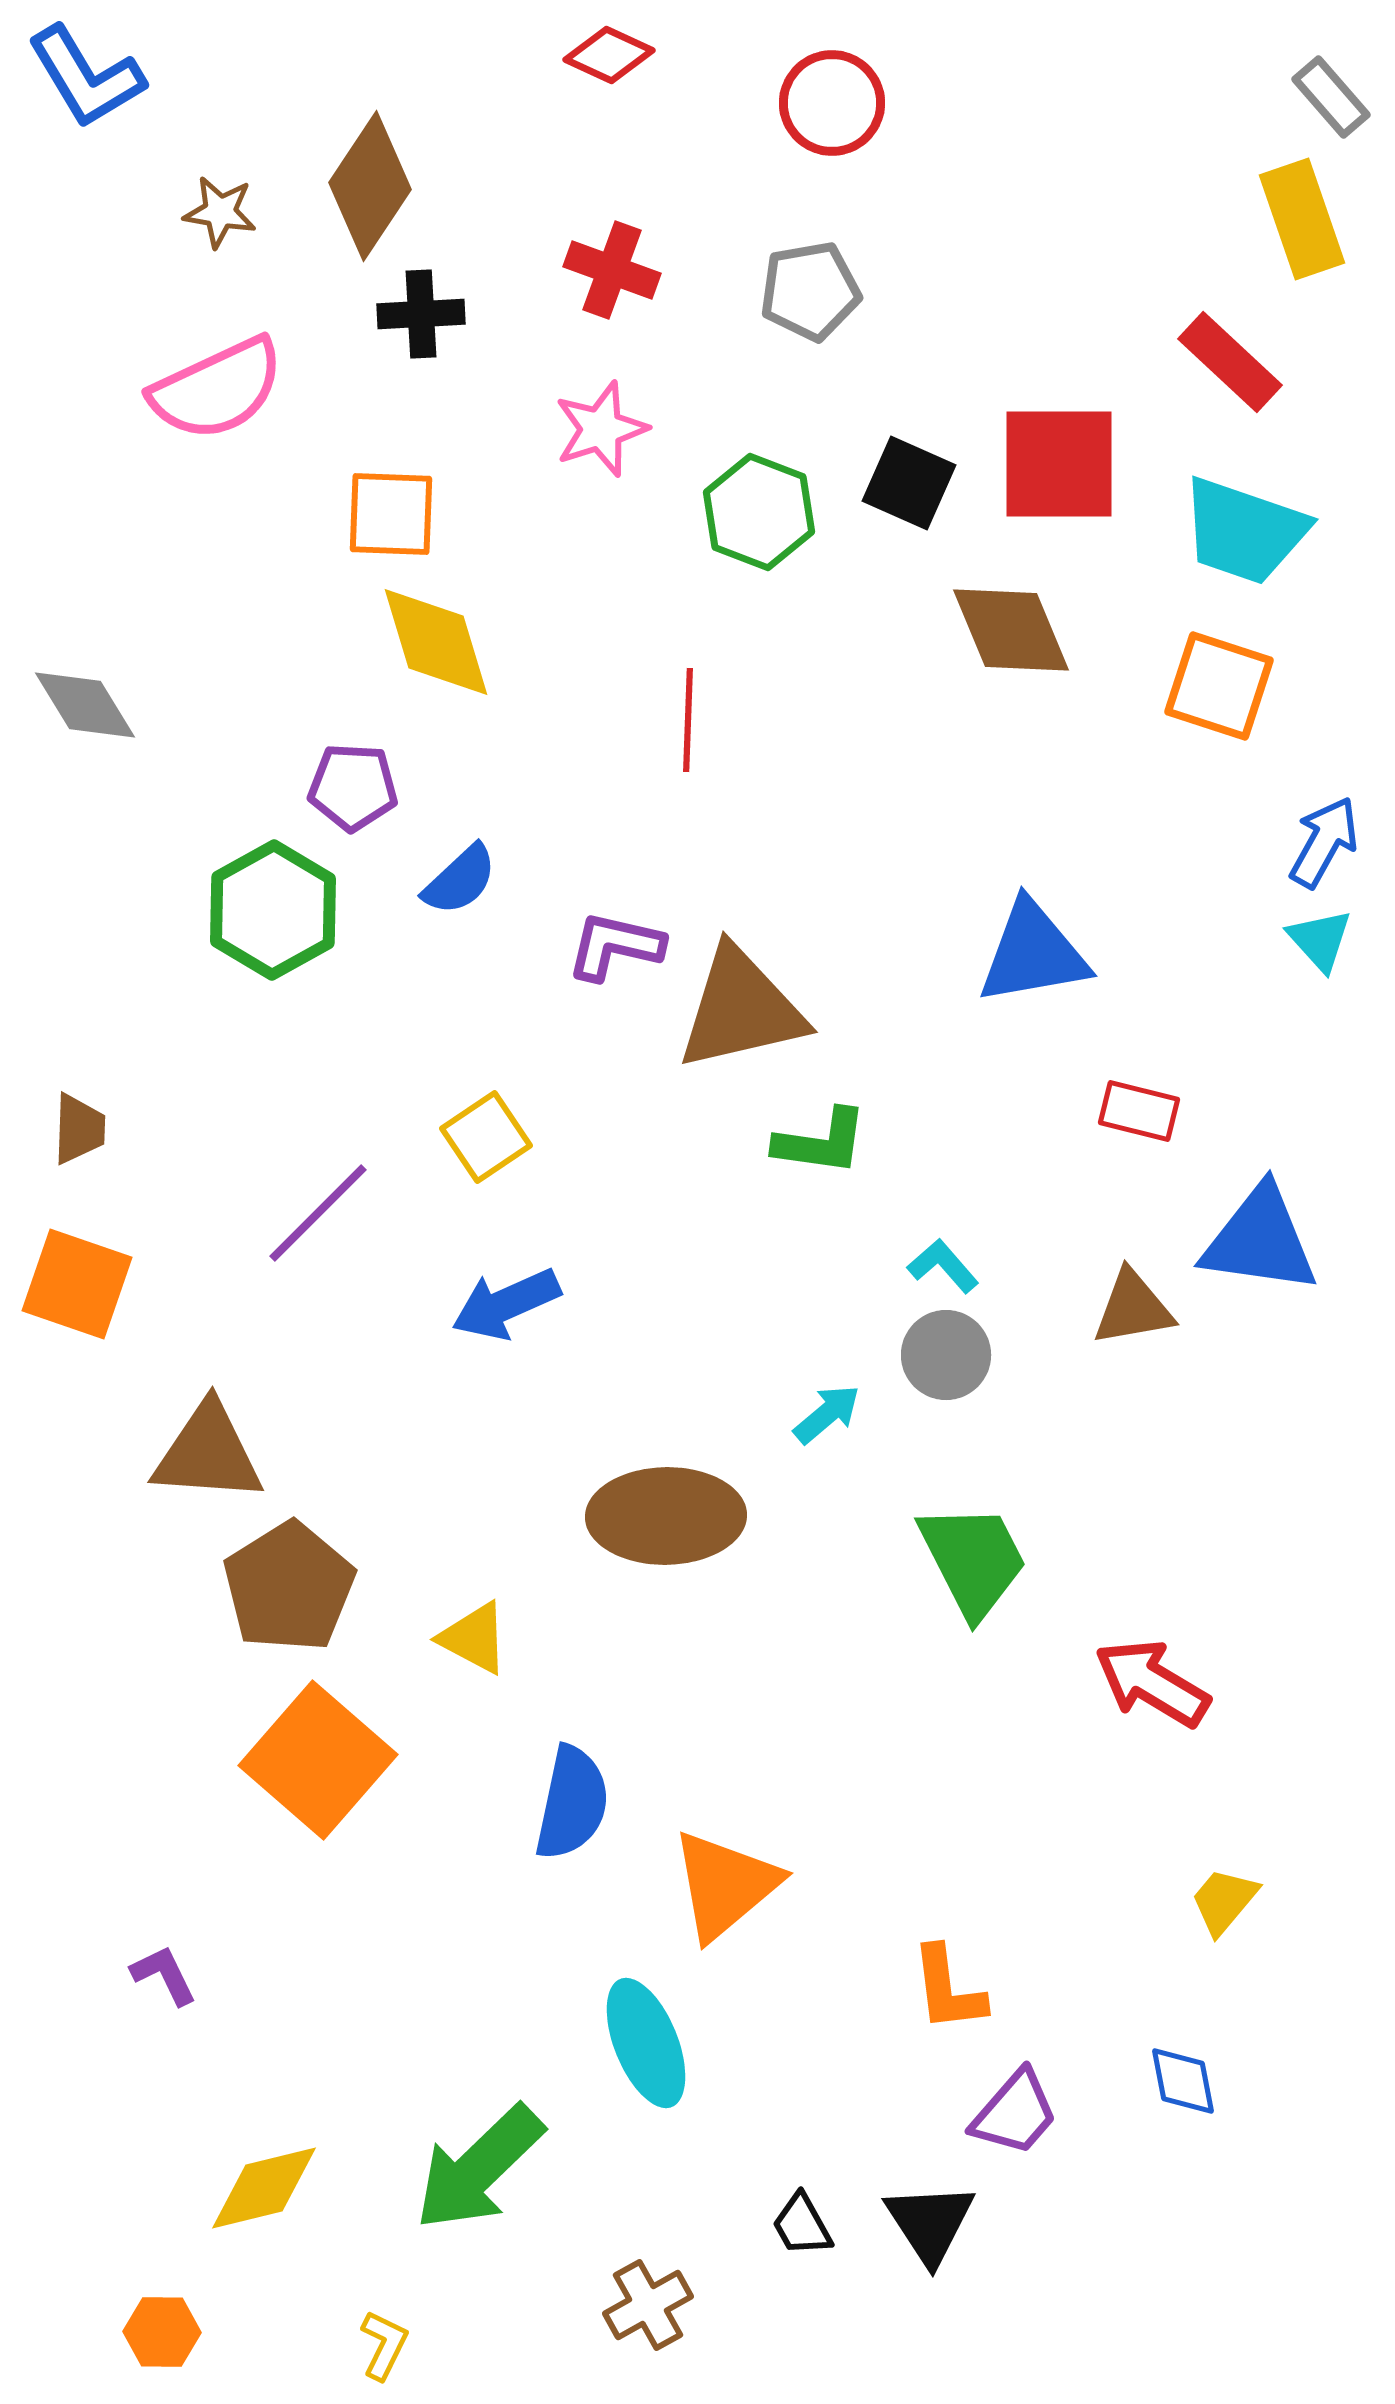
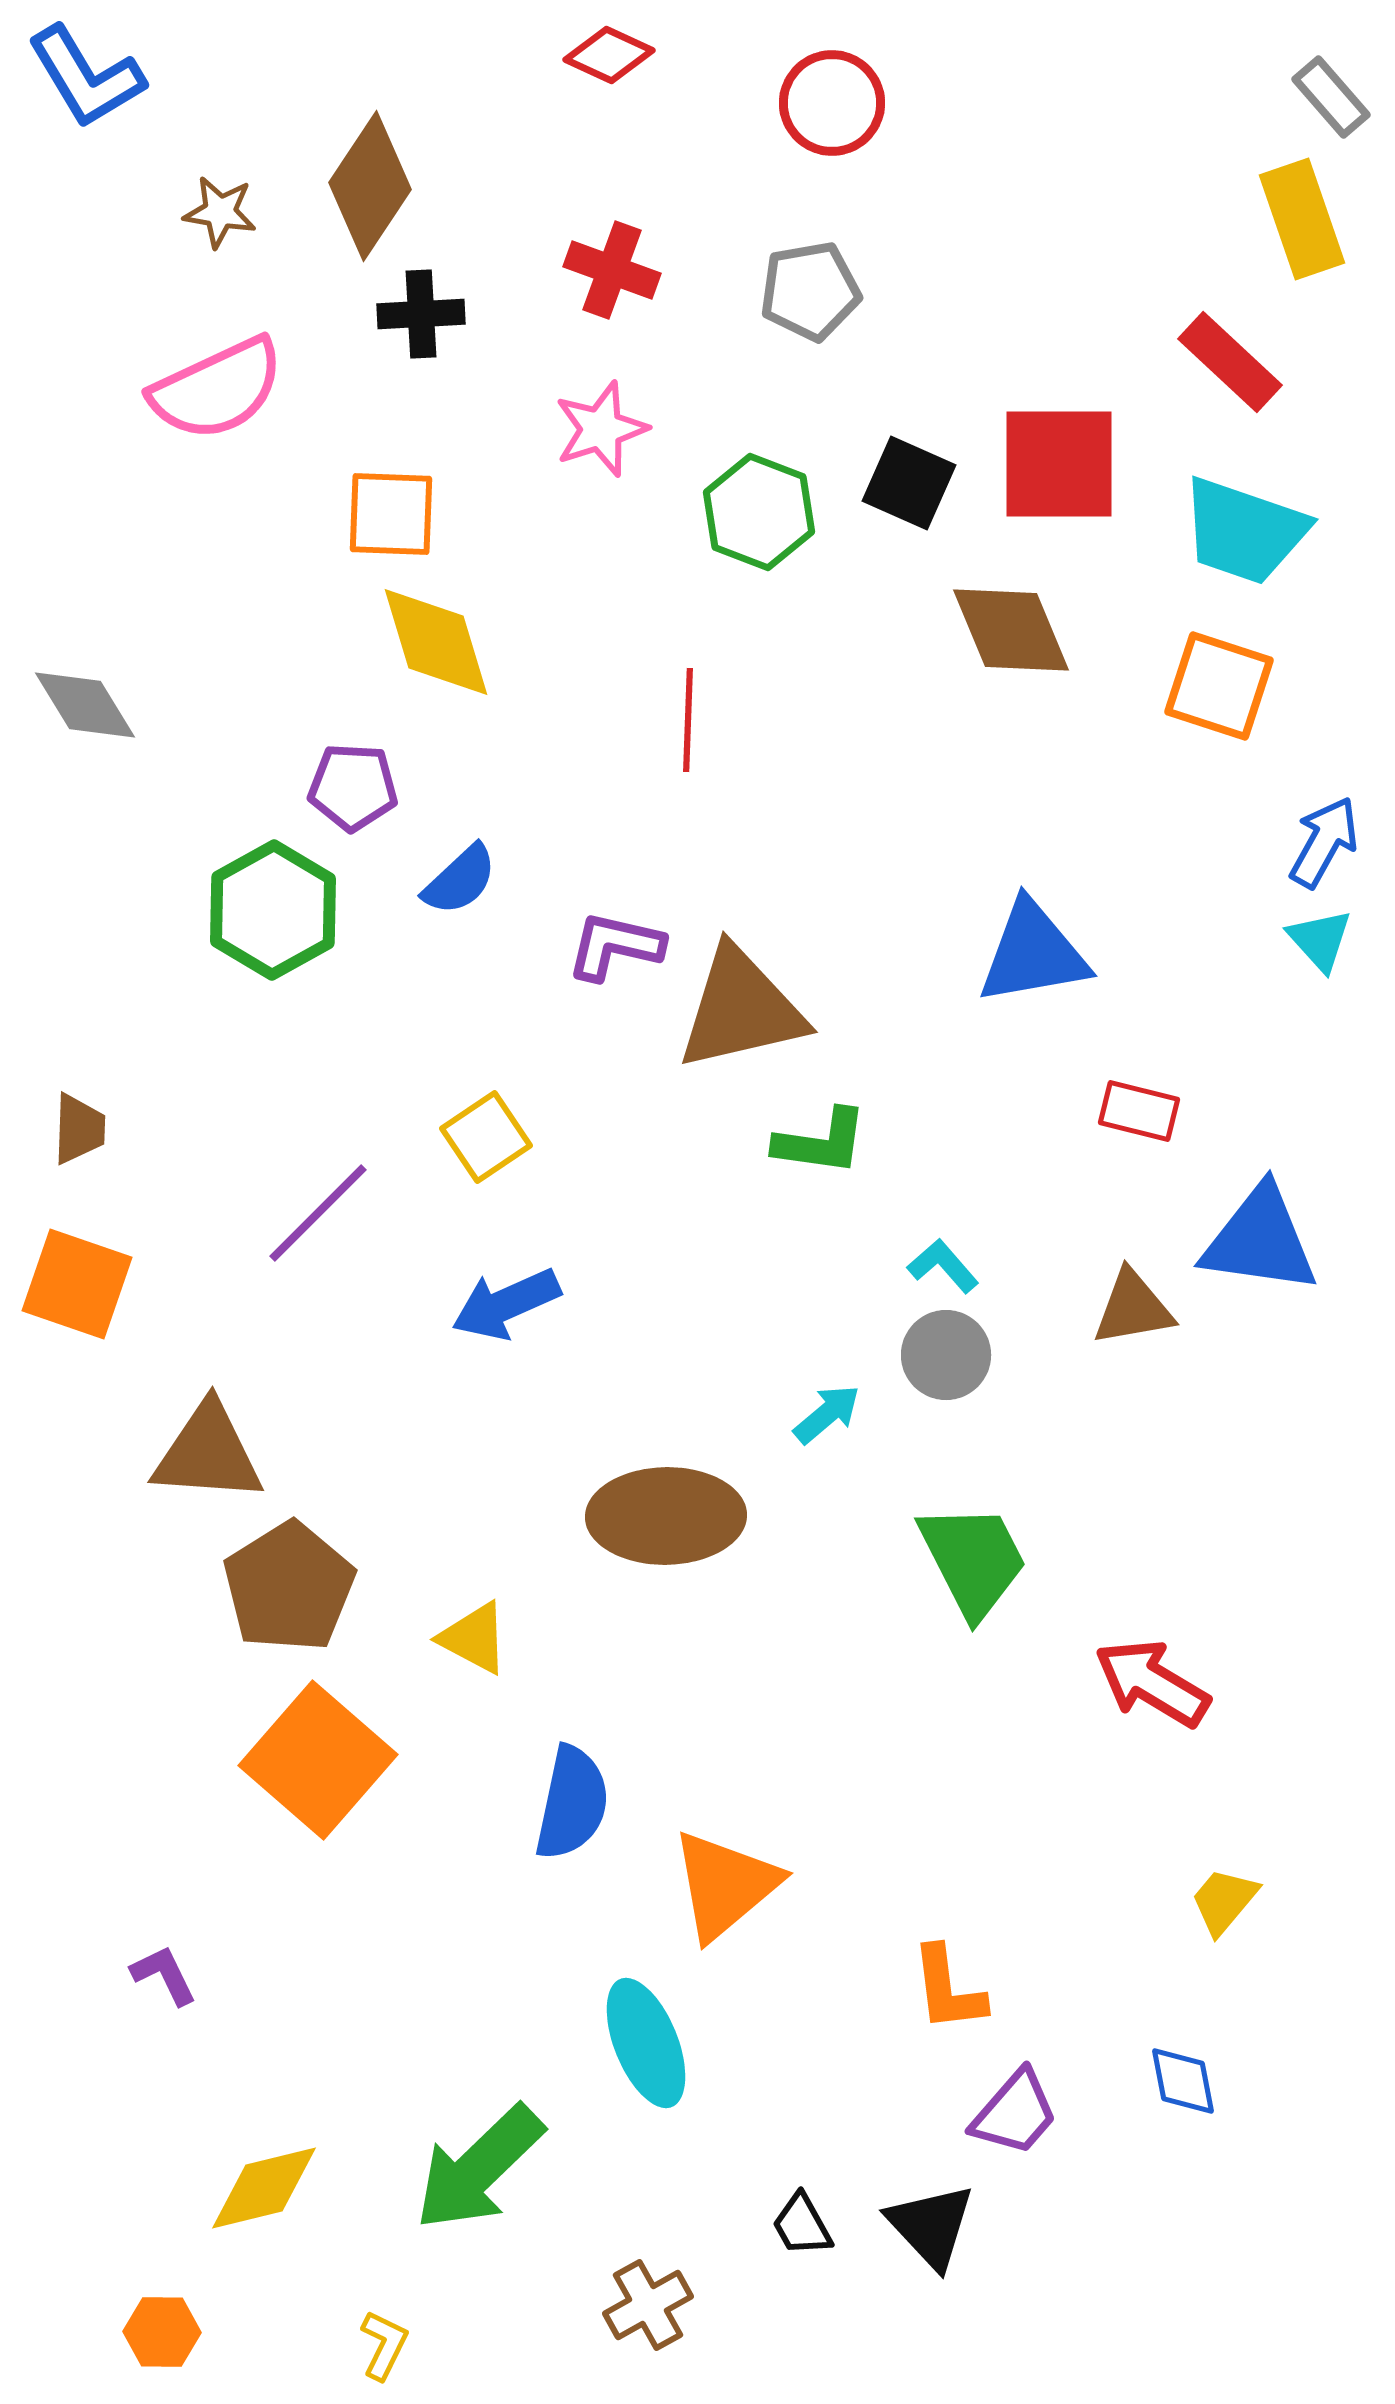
black triangle at (930, 2223): moved 1 px right, 3 px down; rotated 10 degrees counterclockwise
